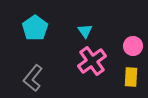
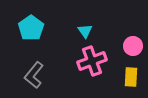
cyan pentagon: moved 4 px left
pink cross: rotated 16 degrees clockwise
gray L-shape: moved 1 px right, 3 px up
